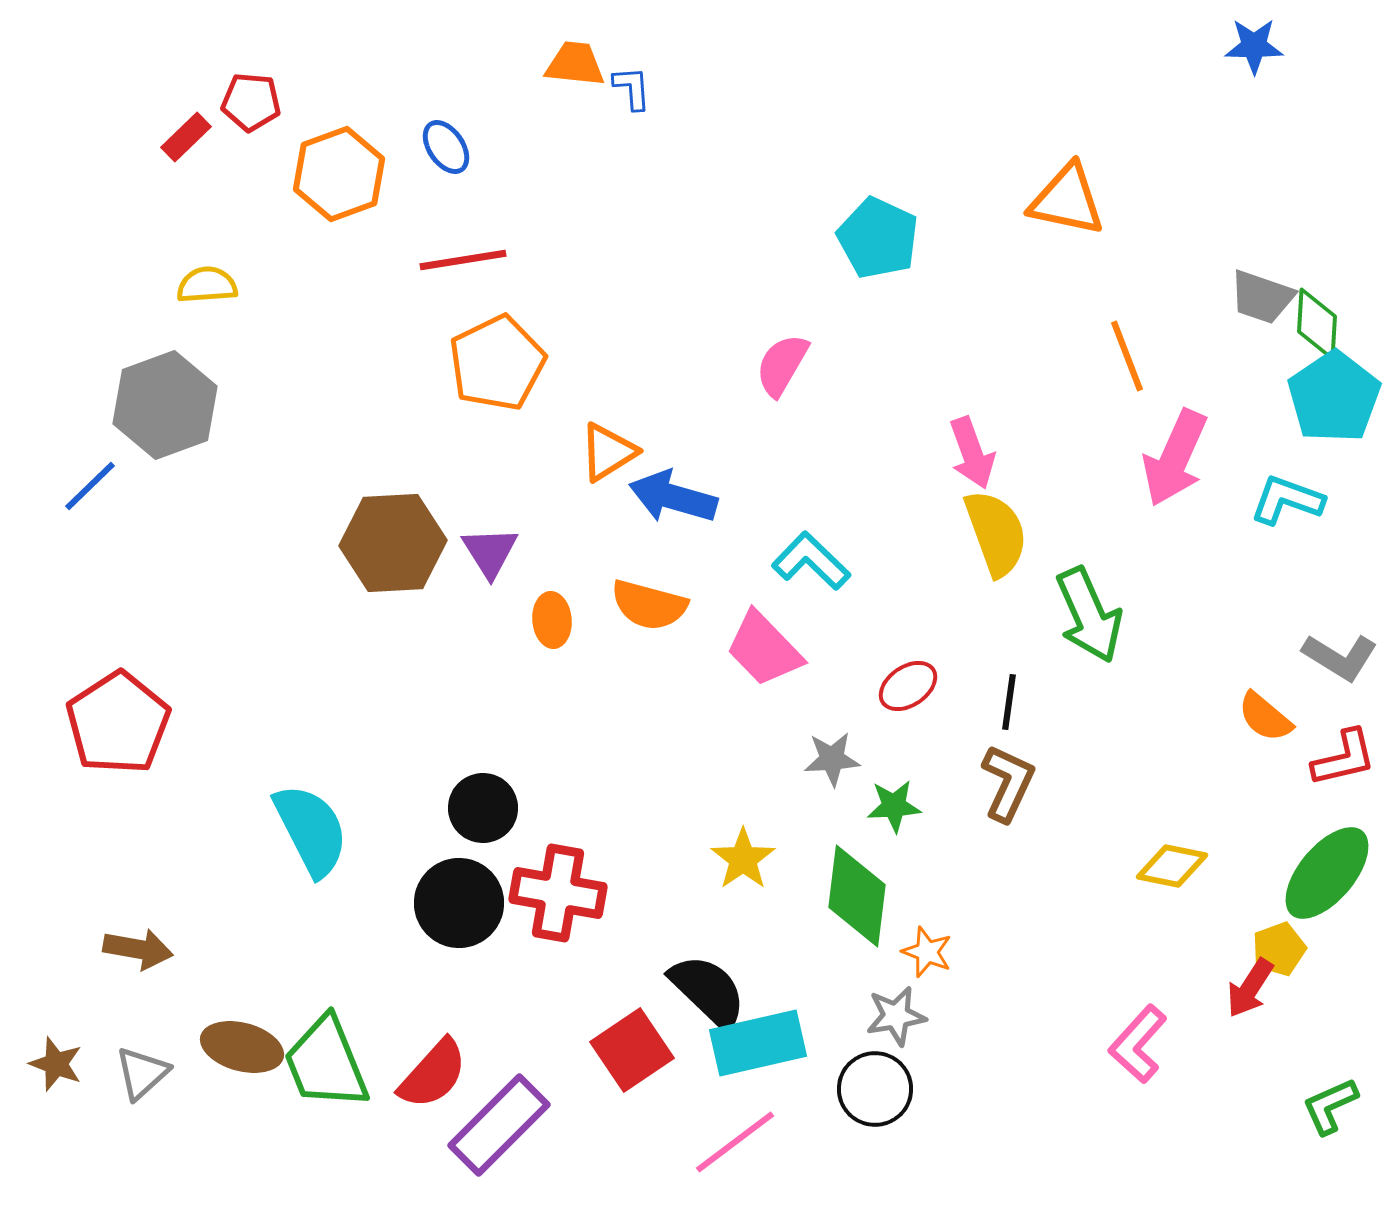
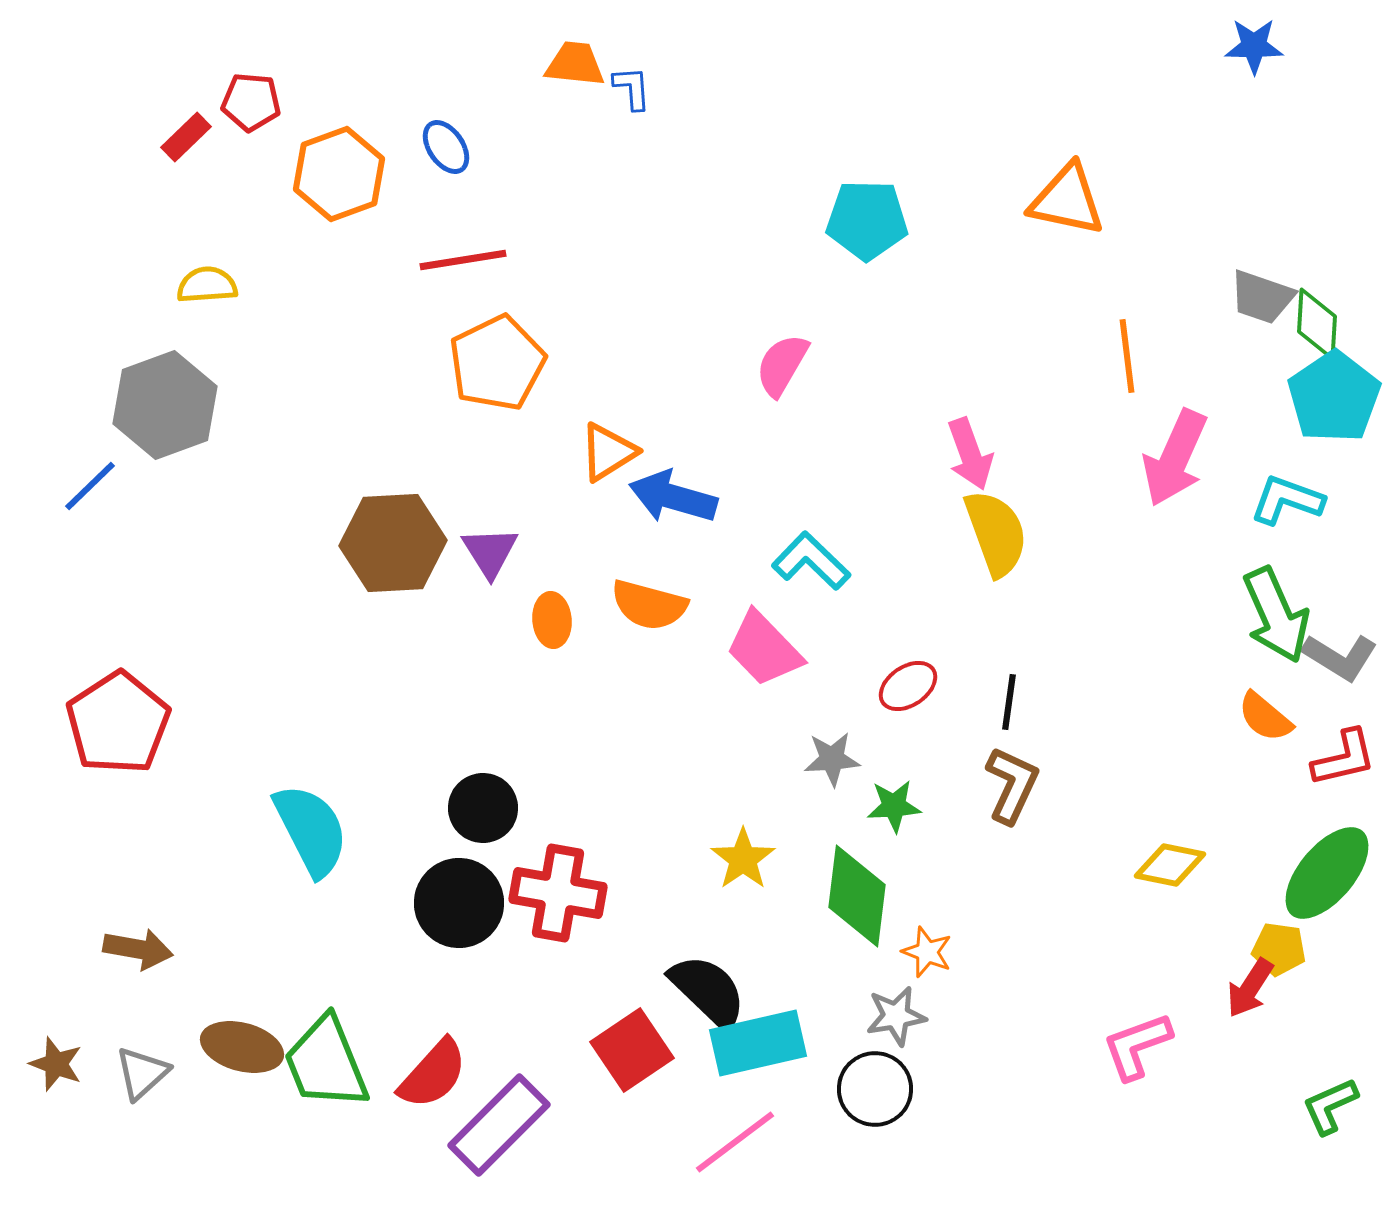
cyan pentagon at (878, 238): moved 11 px left, 18 px up; rotated 24 degrees counterclockwise
orange line at (1127, 356): rotated 14 degrees clockwise
pink arrow at (972, 453): moved 2 px left, 1 px down
green arrow at (1089, 615): moved 187 px right
brown L-shape at (1008, 783): moved 4 px right, 2 px down
yellow diamond at (1172, 866): moved 2 px left, 1 px up
yellow pentagon at (1279, 949): rotated 28 degrees clockwise
pink L-shape at (1138, 1044): moved 1 px left, 2 px down; rotated 28 degrees clockwise
